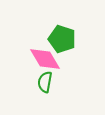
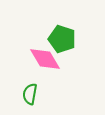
green semicircle: moved 15 px left, 12 px down
